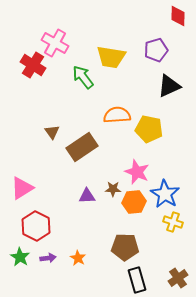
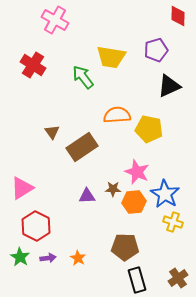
pink cross: moved 23 px up
